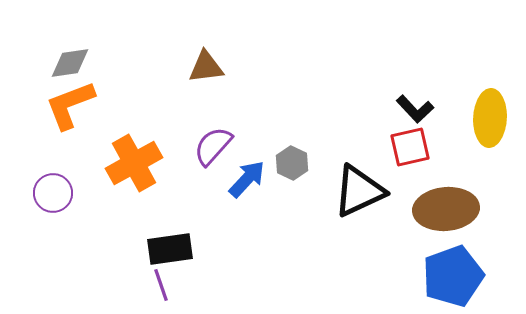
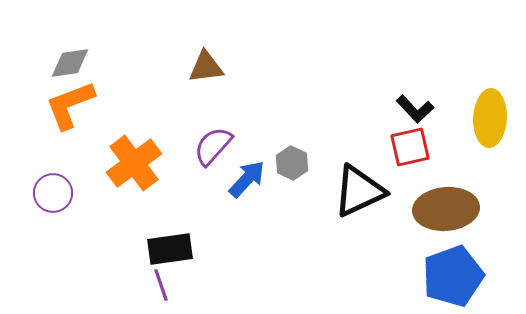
orange cross: rotated 8 degrees counterclockwise
